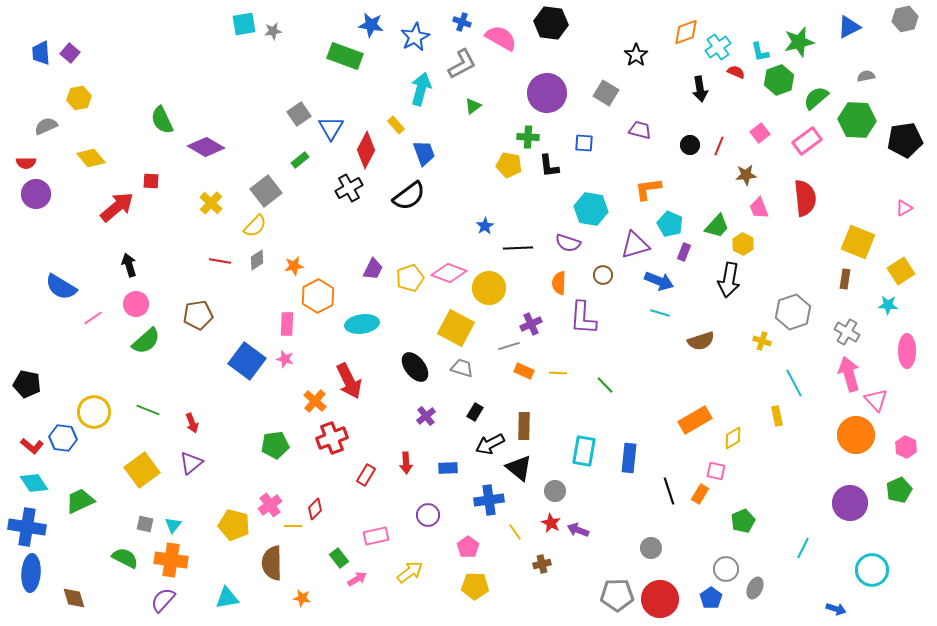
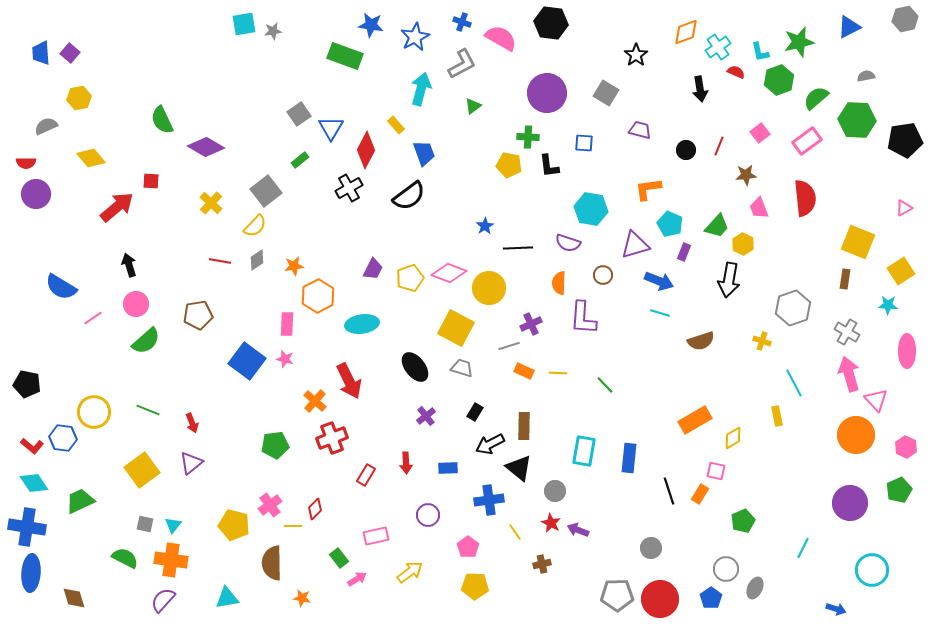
black circle at (690, 145): moved 4 px left, 5 px down
gray hexagon at (793, 312): moved 4 px up
